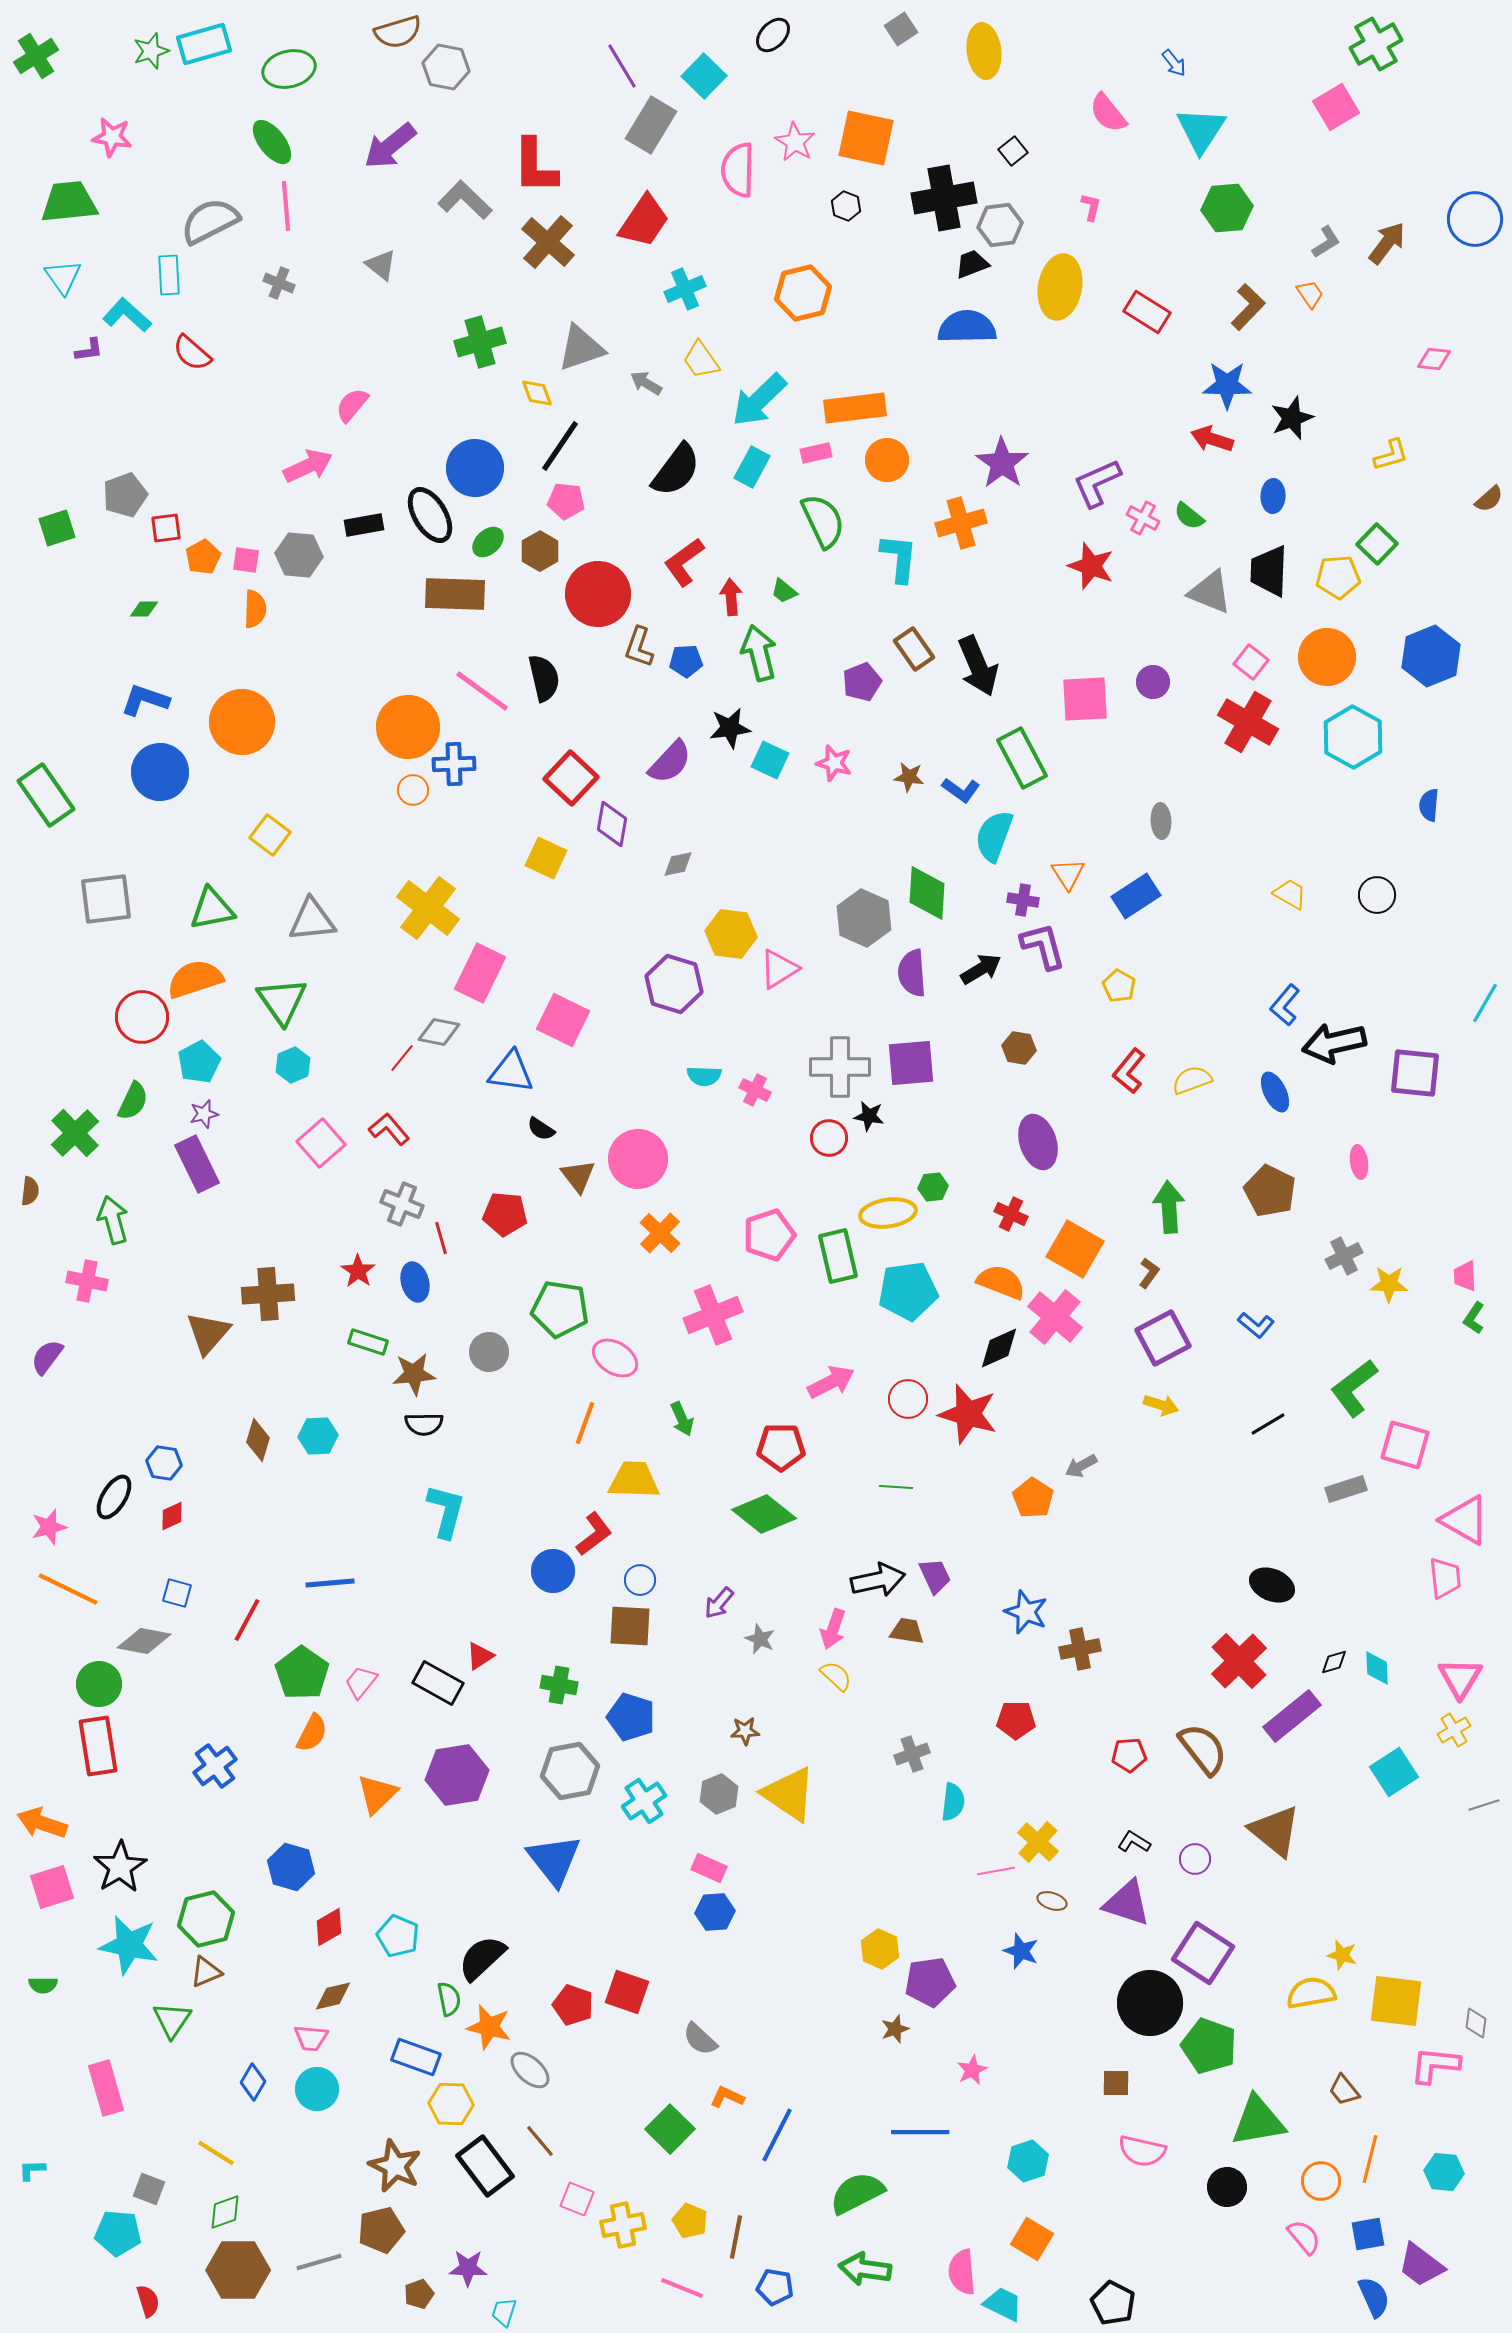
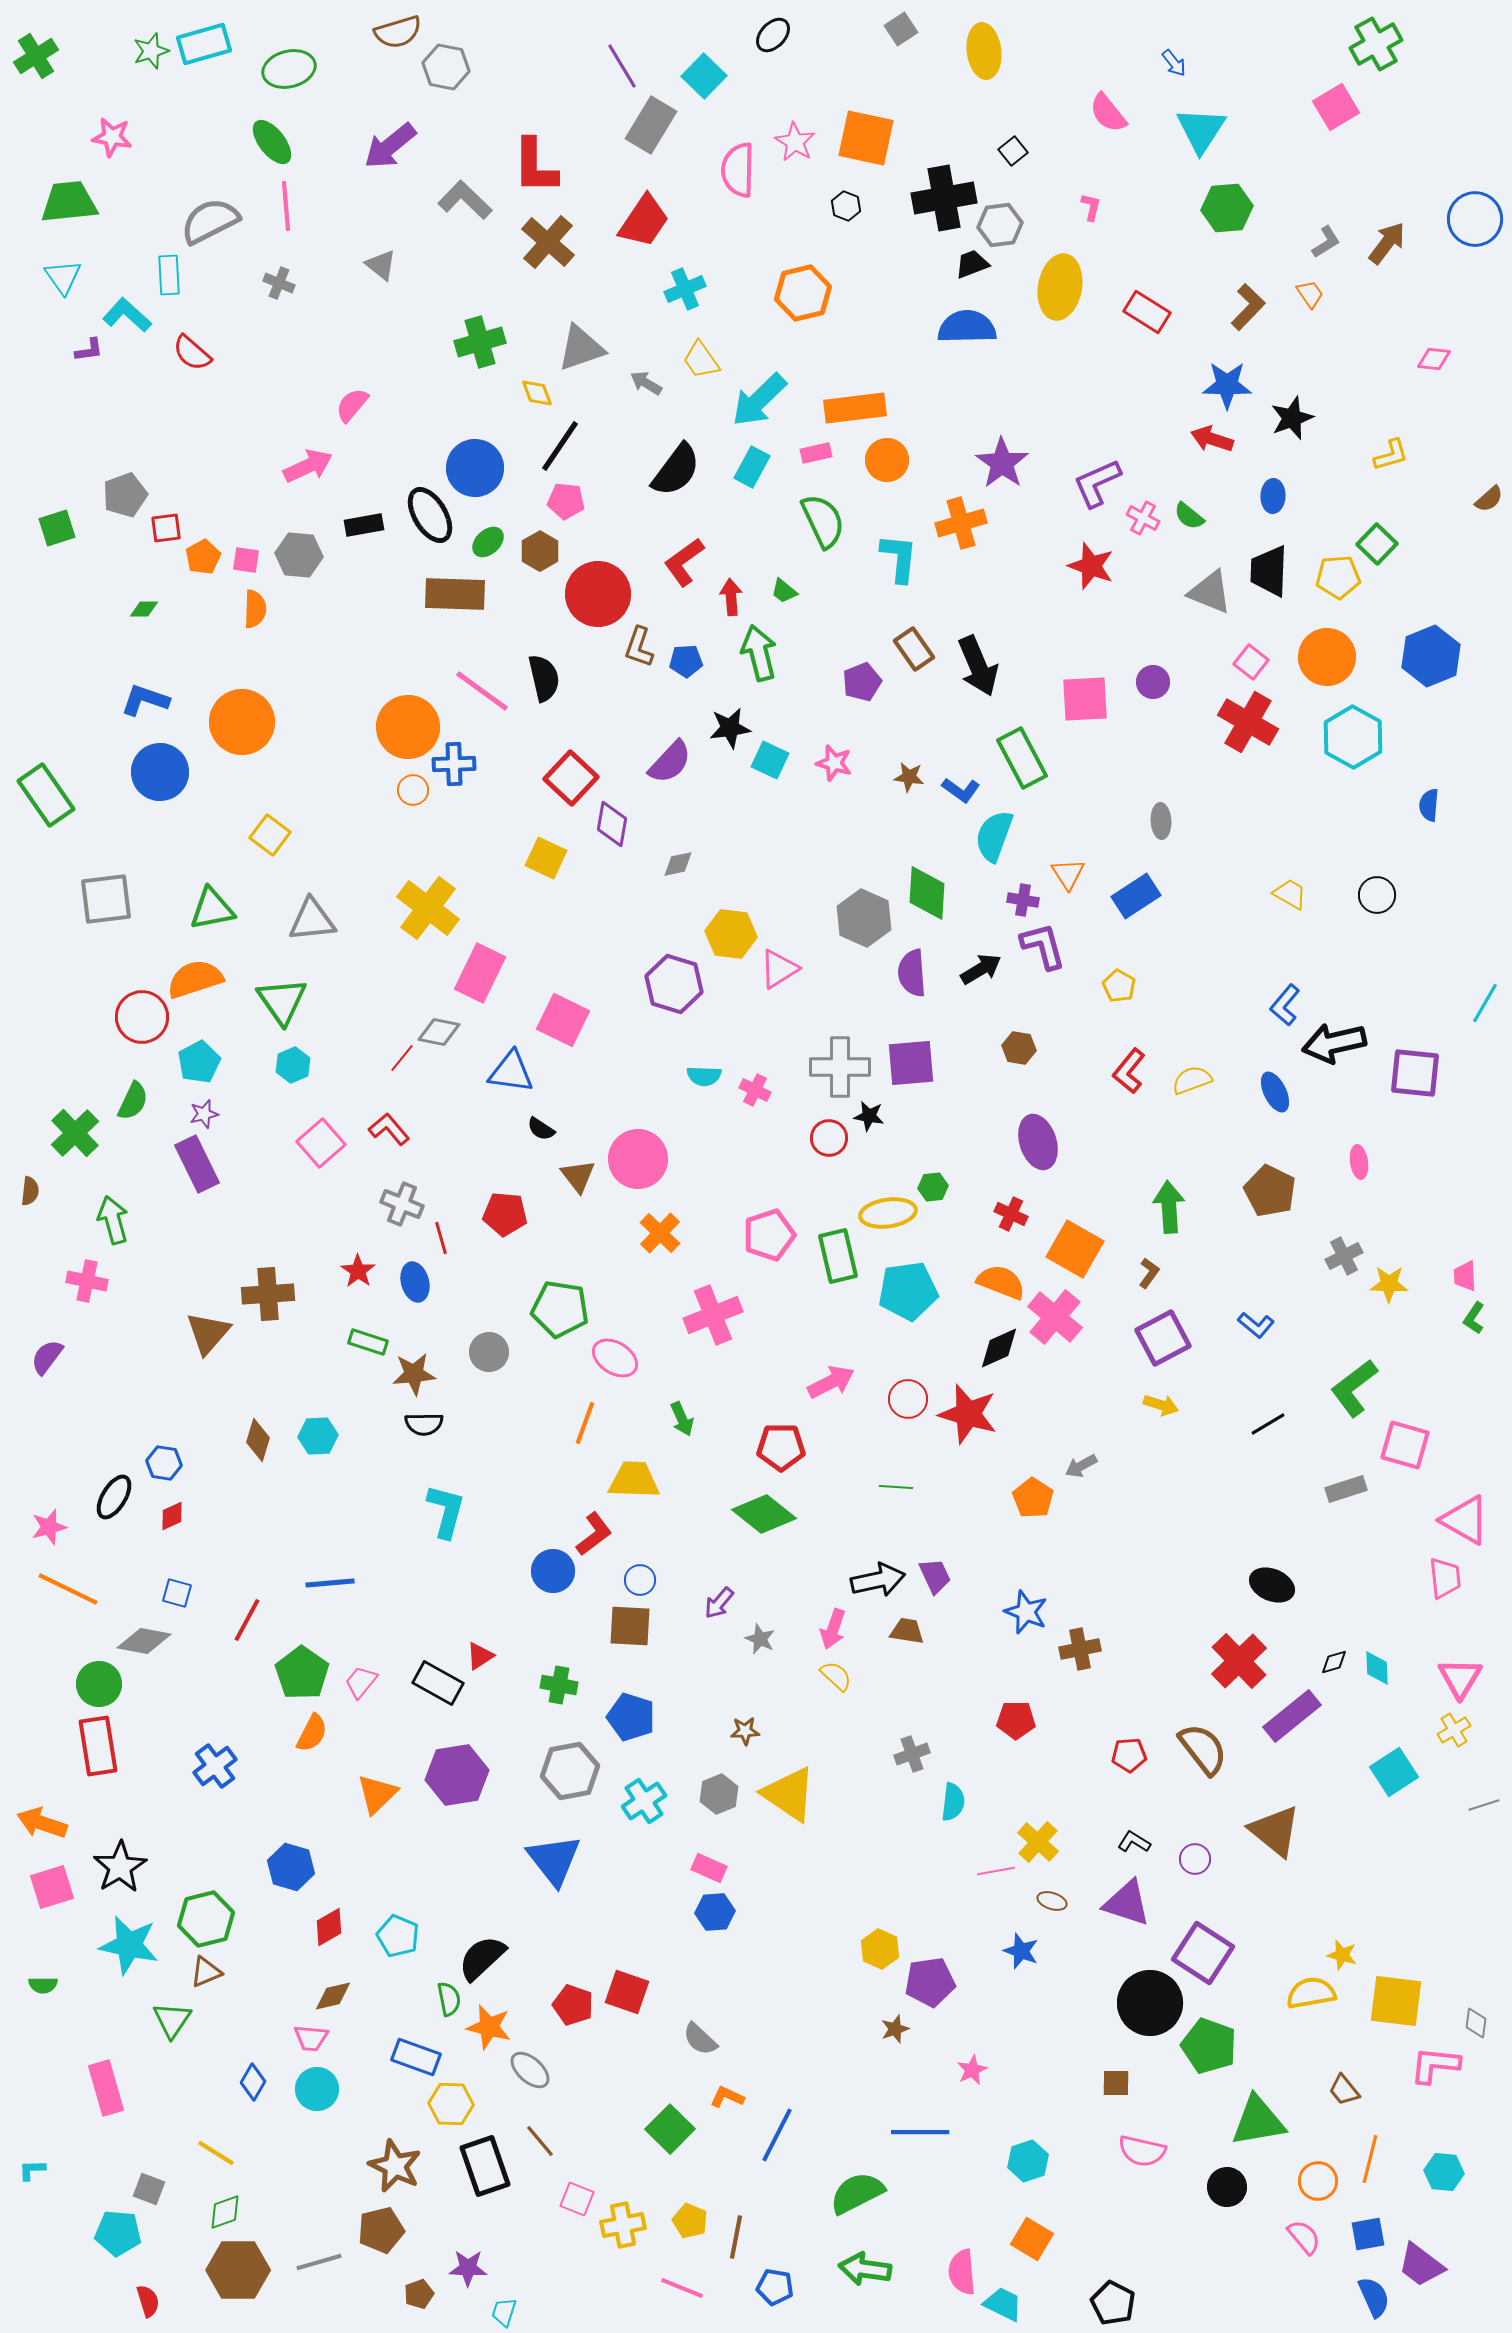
black rectangle at (485, 2166): rotated 18 degrees clockwise
orange circle at (1321, 2181): moved 3 px left
